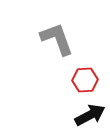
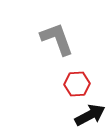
red hexagon: moved 8 px left, 4 px down
